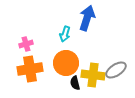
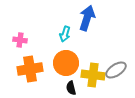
pink cross: moved 6 px left, 4 px up; rotated 24 degrees clockwise
black semicircle: moved 4 px left, 5 px down
